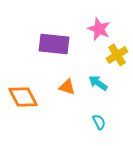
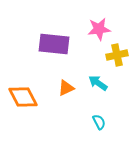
pink star: rotated 30 degrees counterclockwise
yellow cross: rotated 20 degrees clockwise
orange triangle: moved 1 px left, 1 px down; rotated 42 degrees counterclockwise
